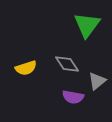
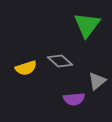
gray diamond: moved 7 px left, 3 px up; rotated 15 degrees counterclockwise
purple semicircle: moved 1 px right, 2 px down; rotated 15 degrees counterclockwise
